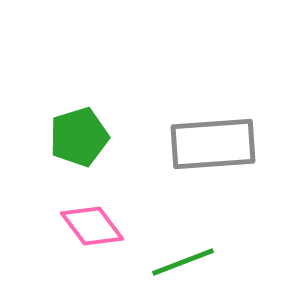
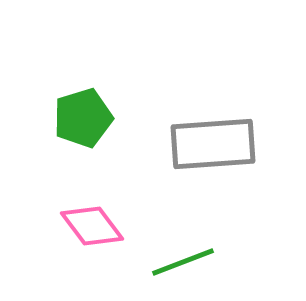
green pentagon: moved 4 px right, 19 px up
